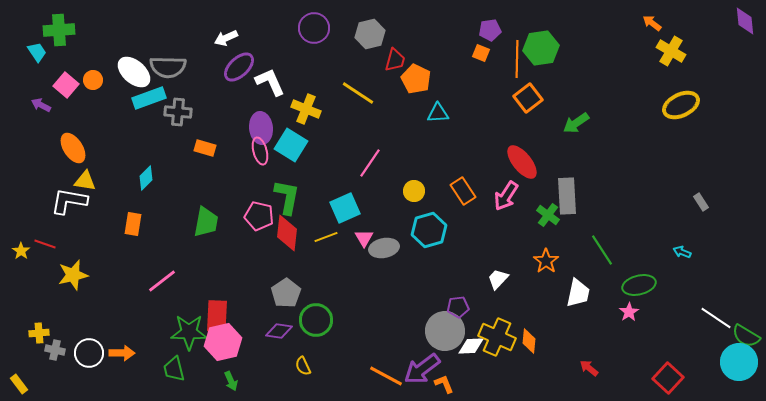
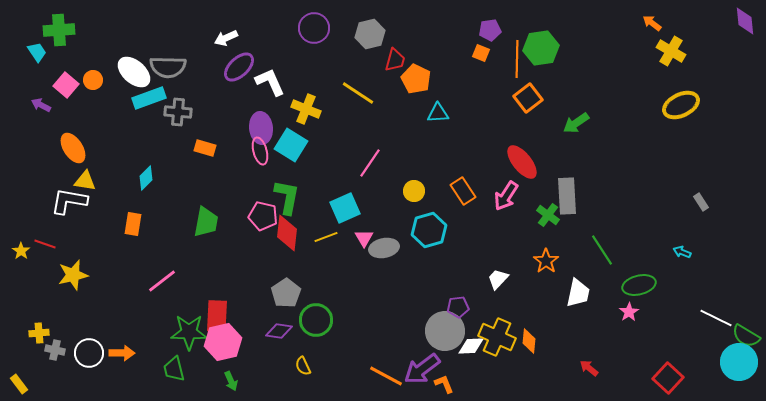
pink pentagon at (259, 216): moved 4 px right
white line at (716, 318): rotated 8 degrees counterclockwise
